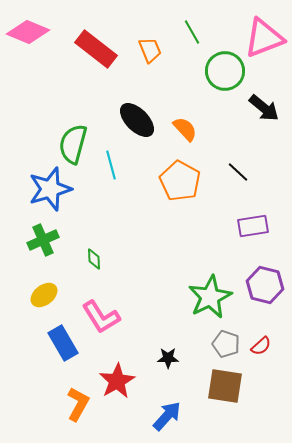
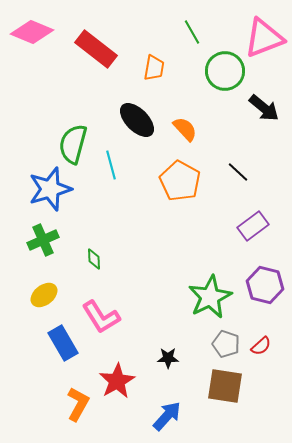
pink diamond: moved 4 px right
orange trapezoid: moved 4 px right, 18 px down; rotated 32 degrees clockwise
purple rectangle: rotated 28 degrees counterclockwise
